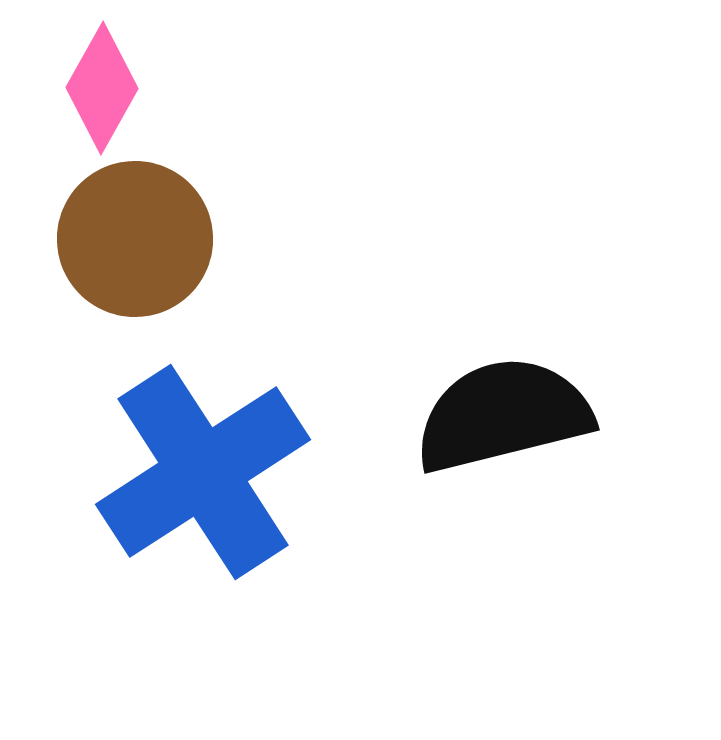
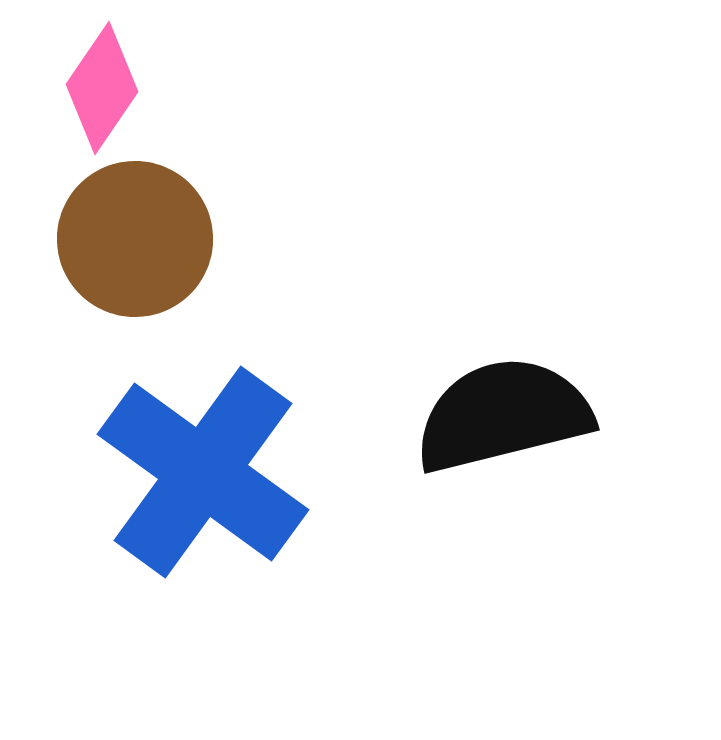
pink diamond: rotated 5 degrees clockwise
blue cross: rotated 21 degrees counterclockwise
